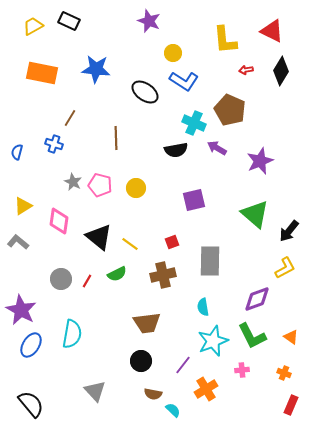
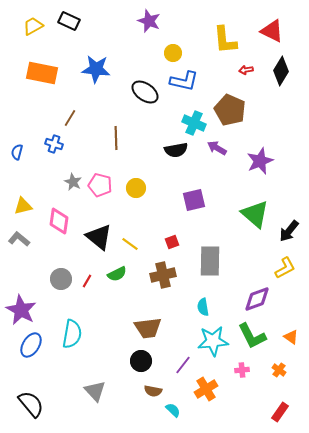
blue L-shape at (184, 81): rotated 20 degrees counterclockwise
yellow triangle at (23, 206): rotated 18 degrees clockwise
gray L-shape at (18, 242): moved 1 px right, 3 px up
brown trapezoid at (147, 323): moved 1 px right, 5 px down
cyan star at (213, 341): rotated 16 degrees clockwise
orange cross at (284, 373): moved 5 px left, 3 px up; rotated 16 degrees clockwise
brown semicircle at (153, 394): moved 3 px up
red rectangle at (291, 405): moved 11 px left, 7 px down; rotated 12 degrees clockwise
